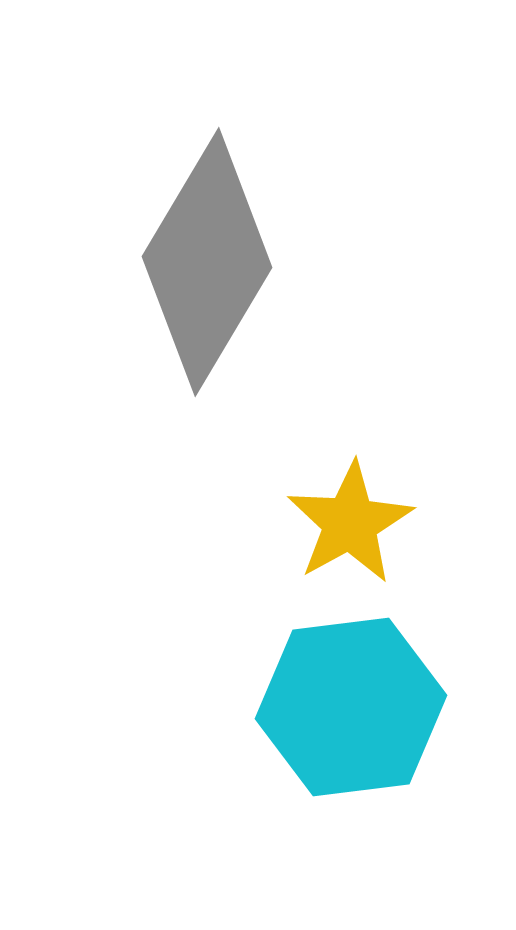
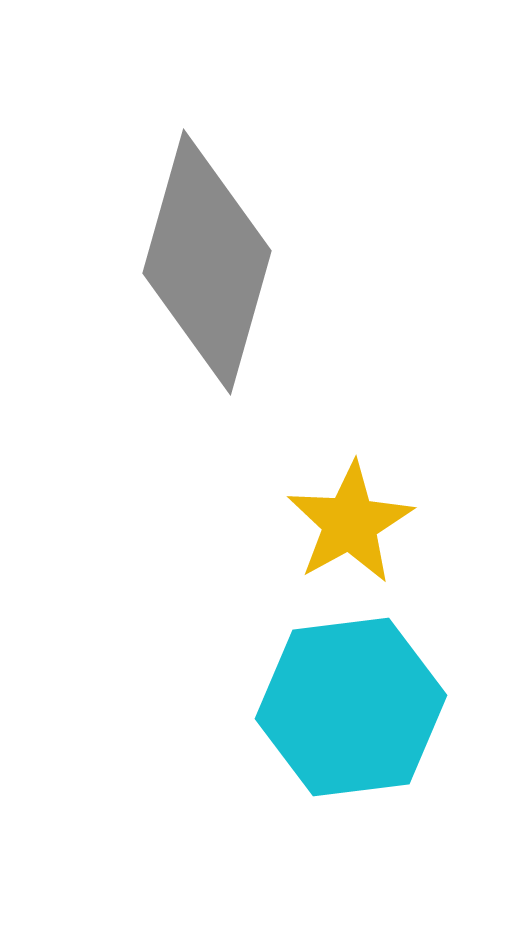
gray diamond: rotated 15 degrees counterclockwise
